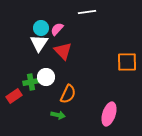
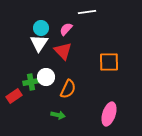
pink semicircle: moved 9 px right
orange square: moved 18 px left
orange semicircle: moved 5 px up
